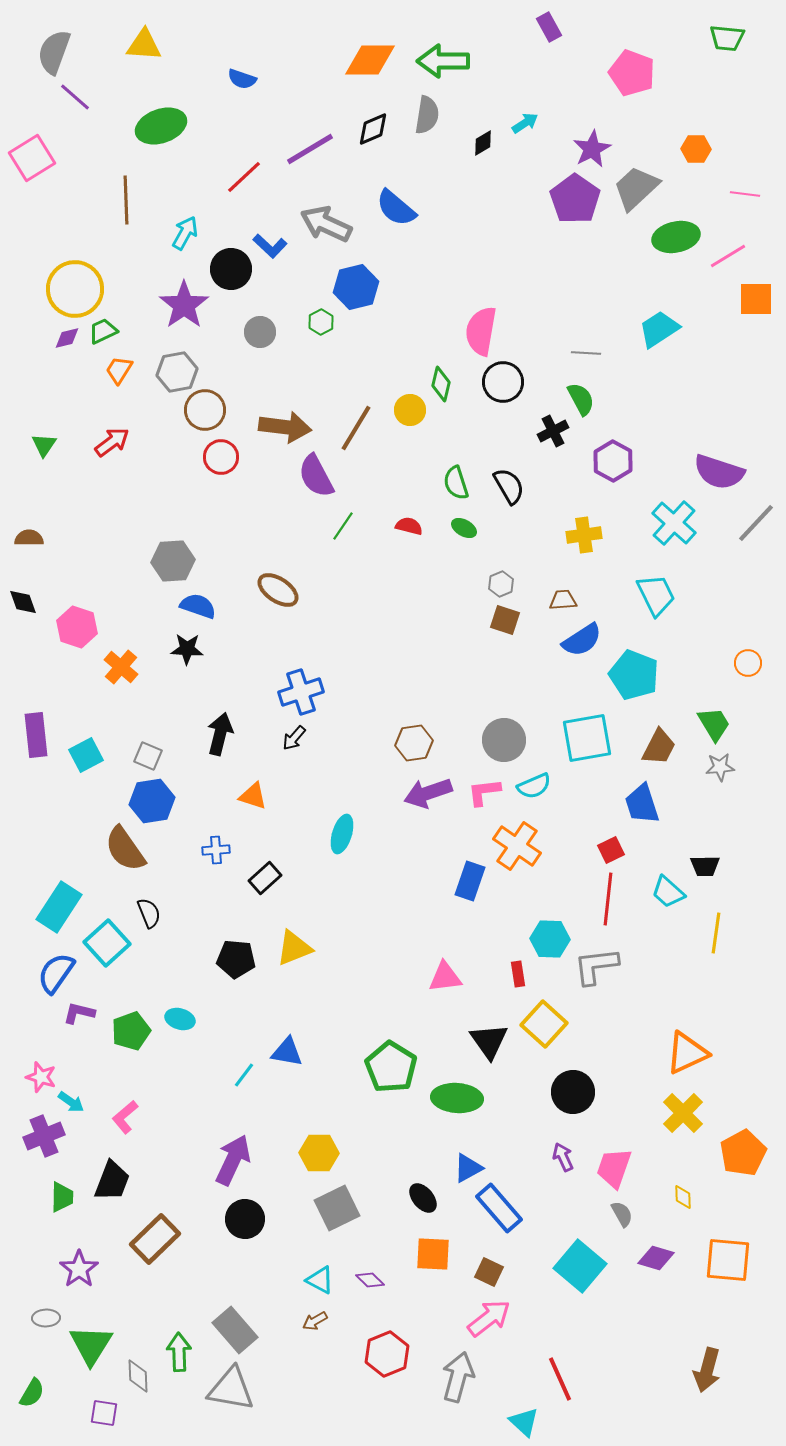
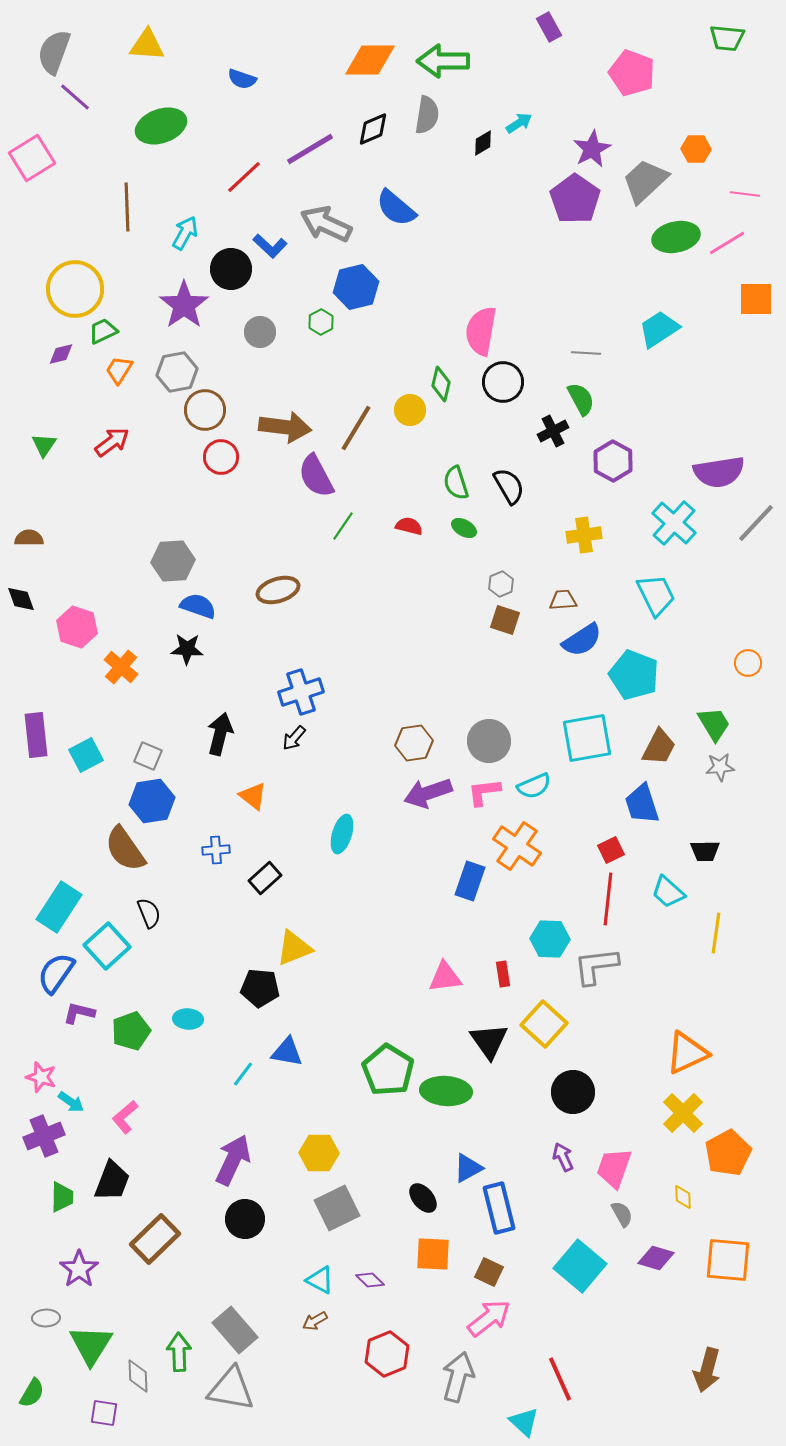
yellow triangle at (144, 45): moved 3 px right
cyan arrow at (525, 123): moved 6 px left
gray trapezoid at (636, 188): moved 9 px right, 7 px up
brown line at (126, 200): moved 1 px right, 7 px down
pink line at (728, 256): moved 1 px left, 13 px up
purple diamond at (67, 338): moved 6 px left, 16 px down
purple semicircle at (719, 472): rotated 27 degrees counterclockwise
brown ellipse at (278, 590): rotated 51 degrees counterclockwise
black diamond at (23, 602): moved 2 px left, 3 px up
gray circle at (504, 740): moved 15 px left, 1 px down
orange triangle at (253, 796): rotated 20 degrees clockwise
black trapezoid at (705, 866): moved 15 px up
cyan square at (107, 943): moved 3 px down
black pentagon at (236, 959): moved 24 px right, 29 px down
red rectangle at (518, 974): moved 15 px left
cyan ellipse at (180, 1019): moved 8 px right; rotated 12 degrees counterclockwise
green pentagon at (391, 1067): moved 3 px left, 3 px down
cyan line at (244, 1075): moved 1 px left, 1 px up
green ellipse at (457, 1098): moved 11 px left, 7 px up
orange pentagon at (743, 1153): moved 15 px left
blue rectangle at (499, 1208): rotated 27 degrees clockwise
